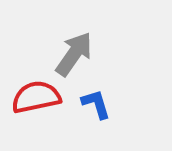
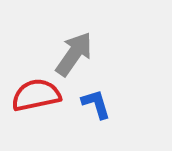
red semicircle: moved 2 px up
